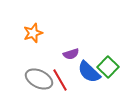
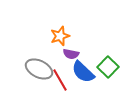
orange star: moved 27 px right, 3 px down
purple semicircle: rotated 28 degrees clockwise
blue semicircle: moved 6 px left
gray ellipse: moved 10 px up
